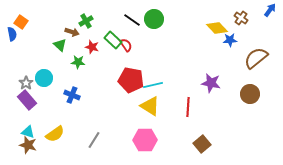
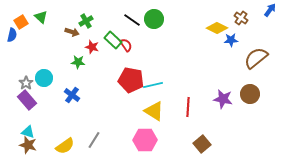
orange square: rotated 24 degrees clockwise
yellow diamond: rotated 20 degrees counterclockwise
blue semicircle: moved 1 px down; rotated 24 degrees clockwise
blue star: moved 1 px right
green triangle: moved 19 px left, 28 px up
purple star: moved 12 px right, 16 px down
blue cross: rotated 14 degrees clockwise
yellow triangle: moved 4 px right, 5 px down
yellow semicircle: moved 10 px right, 12 px down
